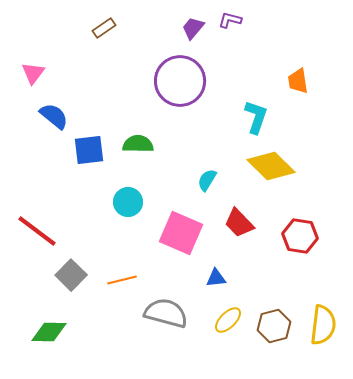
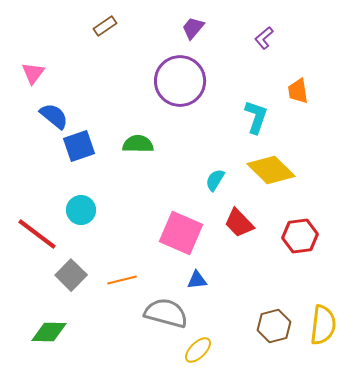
purple L-shape: moved 34 px right, 18 px down; rotated 55 degrees counterclockwise
brown rectangle: moved 1 px right, 2 px up
orange trapezoid: moved 10 px down
blue square: moved 10 px left, 4 px up; rotated 12 degrees counterclockwise
yellow diamond: moved 4 px down
cyan semicircle: moved 8 px right
cyan circle: moved 47 px left, 8 px down
red line: moved 3 px down
red hexagon: rotated 16 degrees counterclockwise
blue triangle: moved 19 px left, 2 px down
yellow ellipse: moved 30 px left, 30 px down
